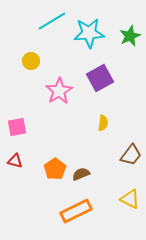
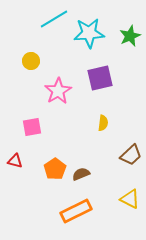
cyan line: moved 2 px right, 2 px up
purple square: rotated 16 degrees clockwise
pink star: moved 1 px left
pink square: moved 15 px right
brown trapezoid: rotated 10 degrees clockwise
